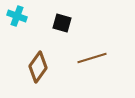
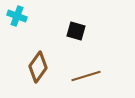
black square: moved 14 px right, 8 px down
brown line: moved 6 px left, 18 px down
